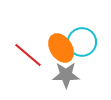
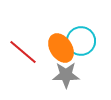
cyan circle: moved 1 px left, 1 px up
red line: moved 5 px left, 3 px up
